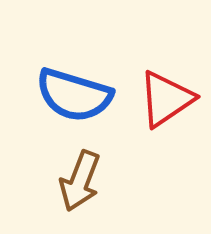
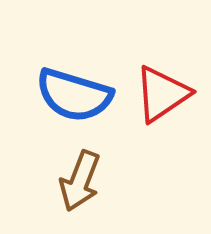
red triangle: moved 4 px left, 5 px up
